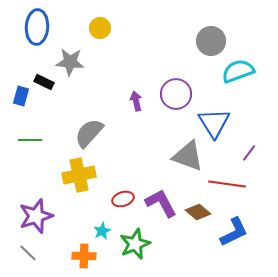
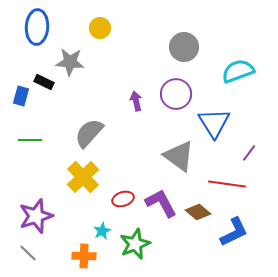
gray circle: moved 27 px left, 6 px down
gray triangle: moved 9 px left; rotated 16 degrees clockwise
yellow cross: moved 4 px right, 2 px down; rotated 32 degrees counterclockwise
